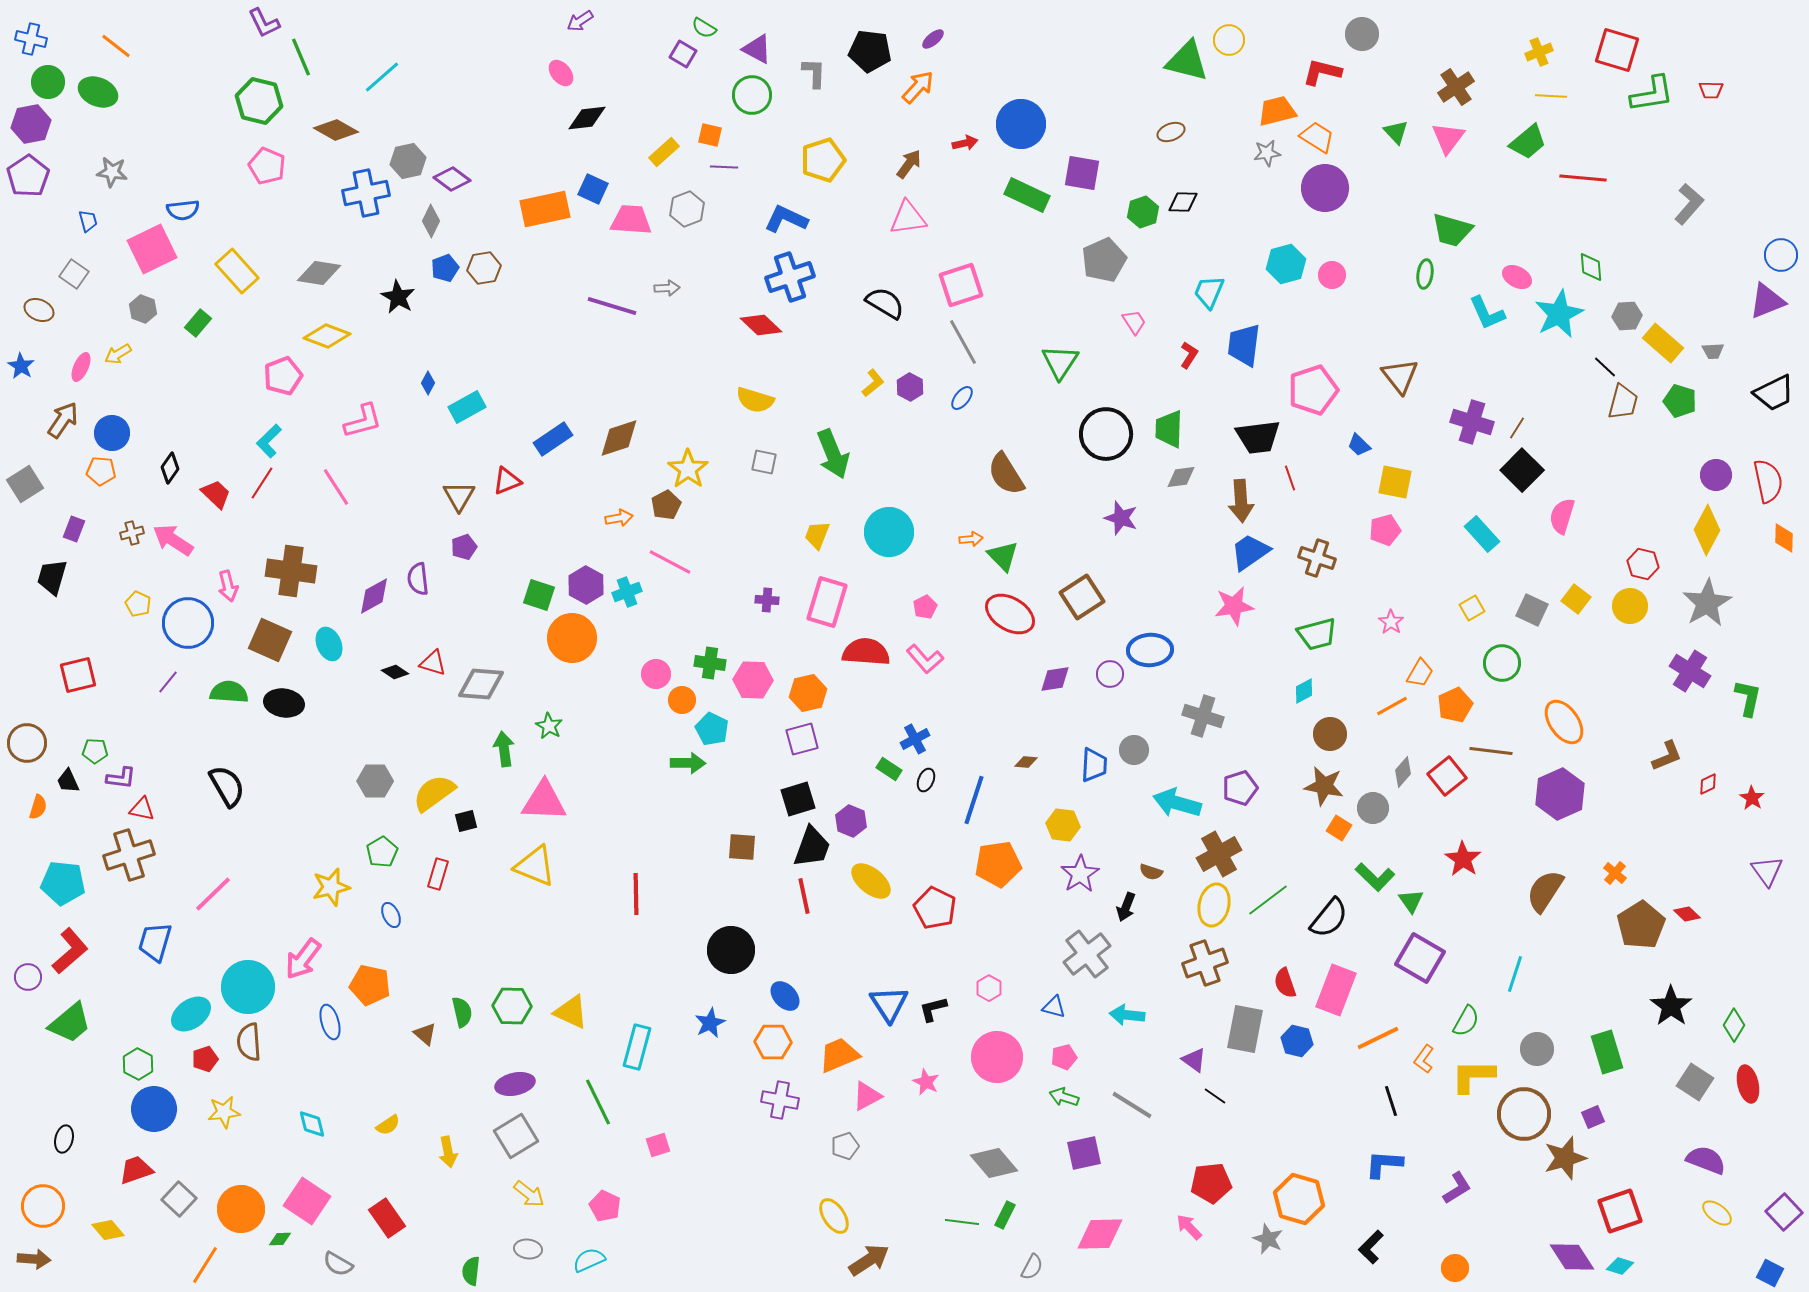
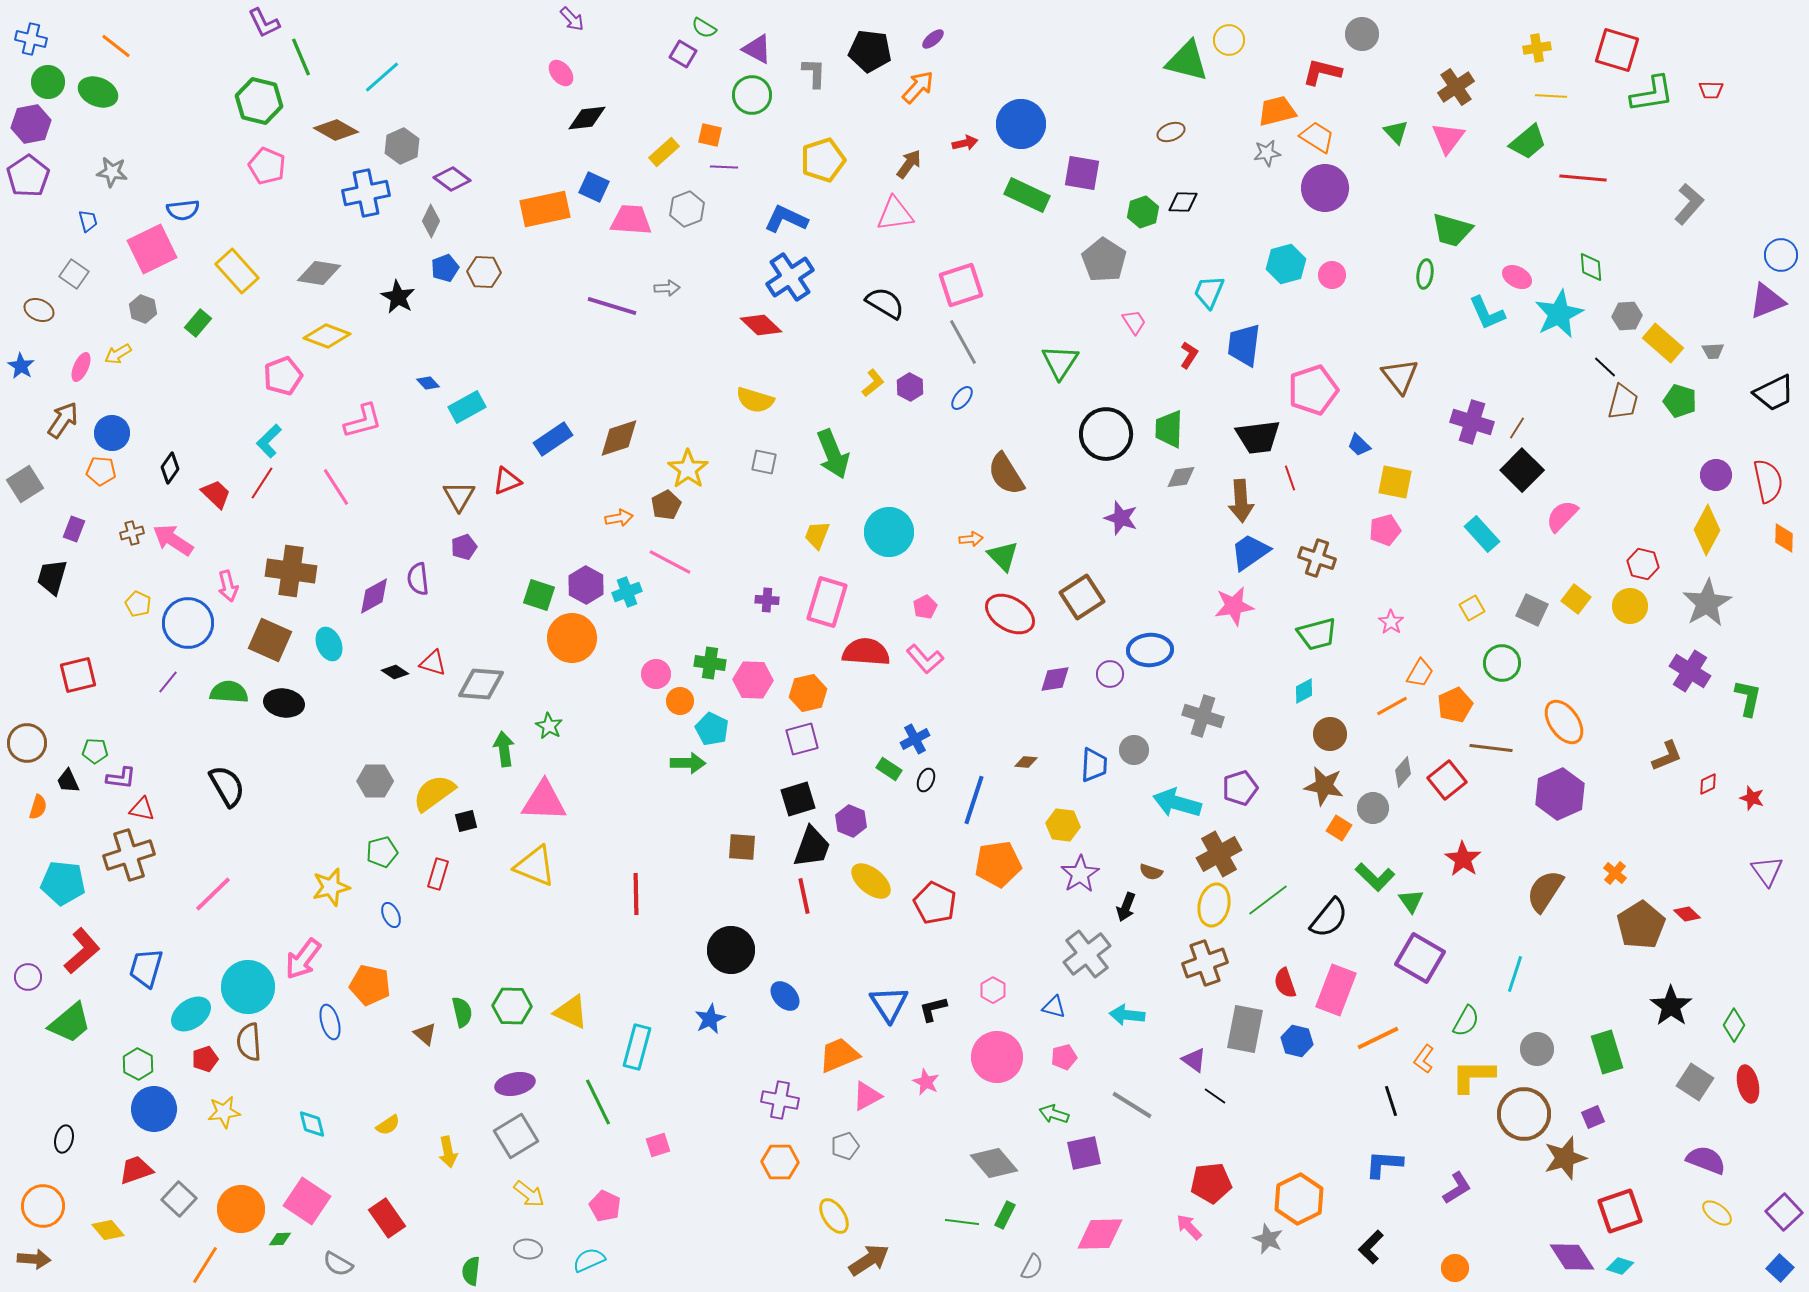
purple arrow at (580, 21): moved 8 px left, 2 px up; rotated 100 degrees counterclockwise
yellow cross at (1539, 52): moved 2 px left, 4 px up; rotated 12 degrees clockwise
gray hexagon at (408, 161): moved 6 px left, 15 px up; rotated 12 degrees counterclockwise
blue square at (593, 189): moved 1 px right, 2 px up
pink triangle at (908, 218): moved 13 px left, 4 px up
gray pentagon at (1104, 260): rotated 15 degrees counterclockwise
brown hexagon at (484, 268): moved 4 px down; rotated 12 degrees clockwise
blue cross at (790, 277): rotated 15 degrees counterclockwise
blue diamond at (428, 383): rotated 70 degrees counterclockwise
pink semicircle at (1562, 516): rotated 27 degrees clockwise
orange circle at (682, 700): moved 2 px left, 1 px down
brown line at (1491, 751): moved 3 px up
red square at (1447, 776): moved 4 px down
red star at (1752, 798): rotated 15 degrees counterclockwise
green pentagon at (382, 852): rotated 16 degrees clockwise
red pentagon at (935, 908): moved 5 px up
blue trapezoid at (155, 942): moved 9 px left, 26 px down
red L-shape at (70, 951): moved 12 px right
pink hexagon at (989, 988): moved 4 px right, 2 px down
blue star at (710, 1023): moved 4 px up
orange hexagon at (773, 1042): moved 7 px right, 120 px down
green arrow at (1064, 1097): moved 10 px left, 17 px down
orange hexagon at (1299, 1199): rotated 18 degrees clockwise
blue square at (1770, 1273): moved 10 px right, 5 px up; rotated 16 degrees clockwise
